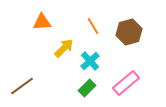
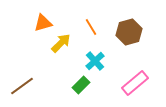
orange triangle: moved 1 px right, 1 px down; rotated 12 degrees counterclockwise
orange line: moved 2 px left, 1 px down
yellow arrow: moved 3 px left, 5 px up
cyan cross: moved 5 px right
pink rectangle: moved 9 px right
green rectangle: moved 6 px left, 3 px up
